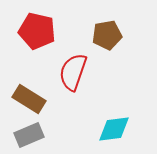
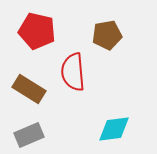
red semicircle: rotated 24 degrees counterclockwise
brown rectangle: moved 10 px up
